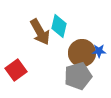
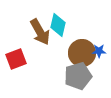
cyan diamond: moved 1 px left, 1 px up
red square: moved 11 px up; rotated 15 degrees clockwise
